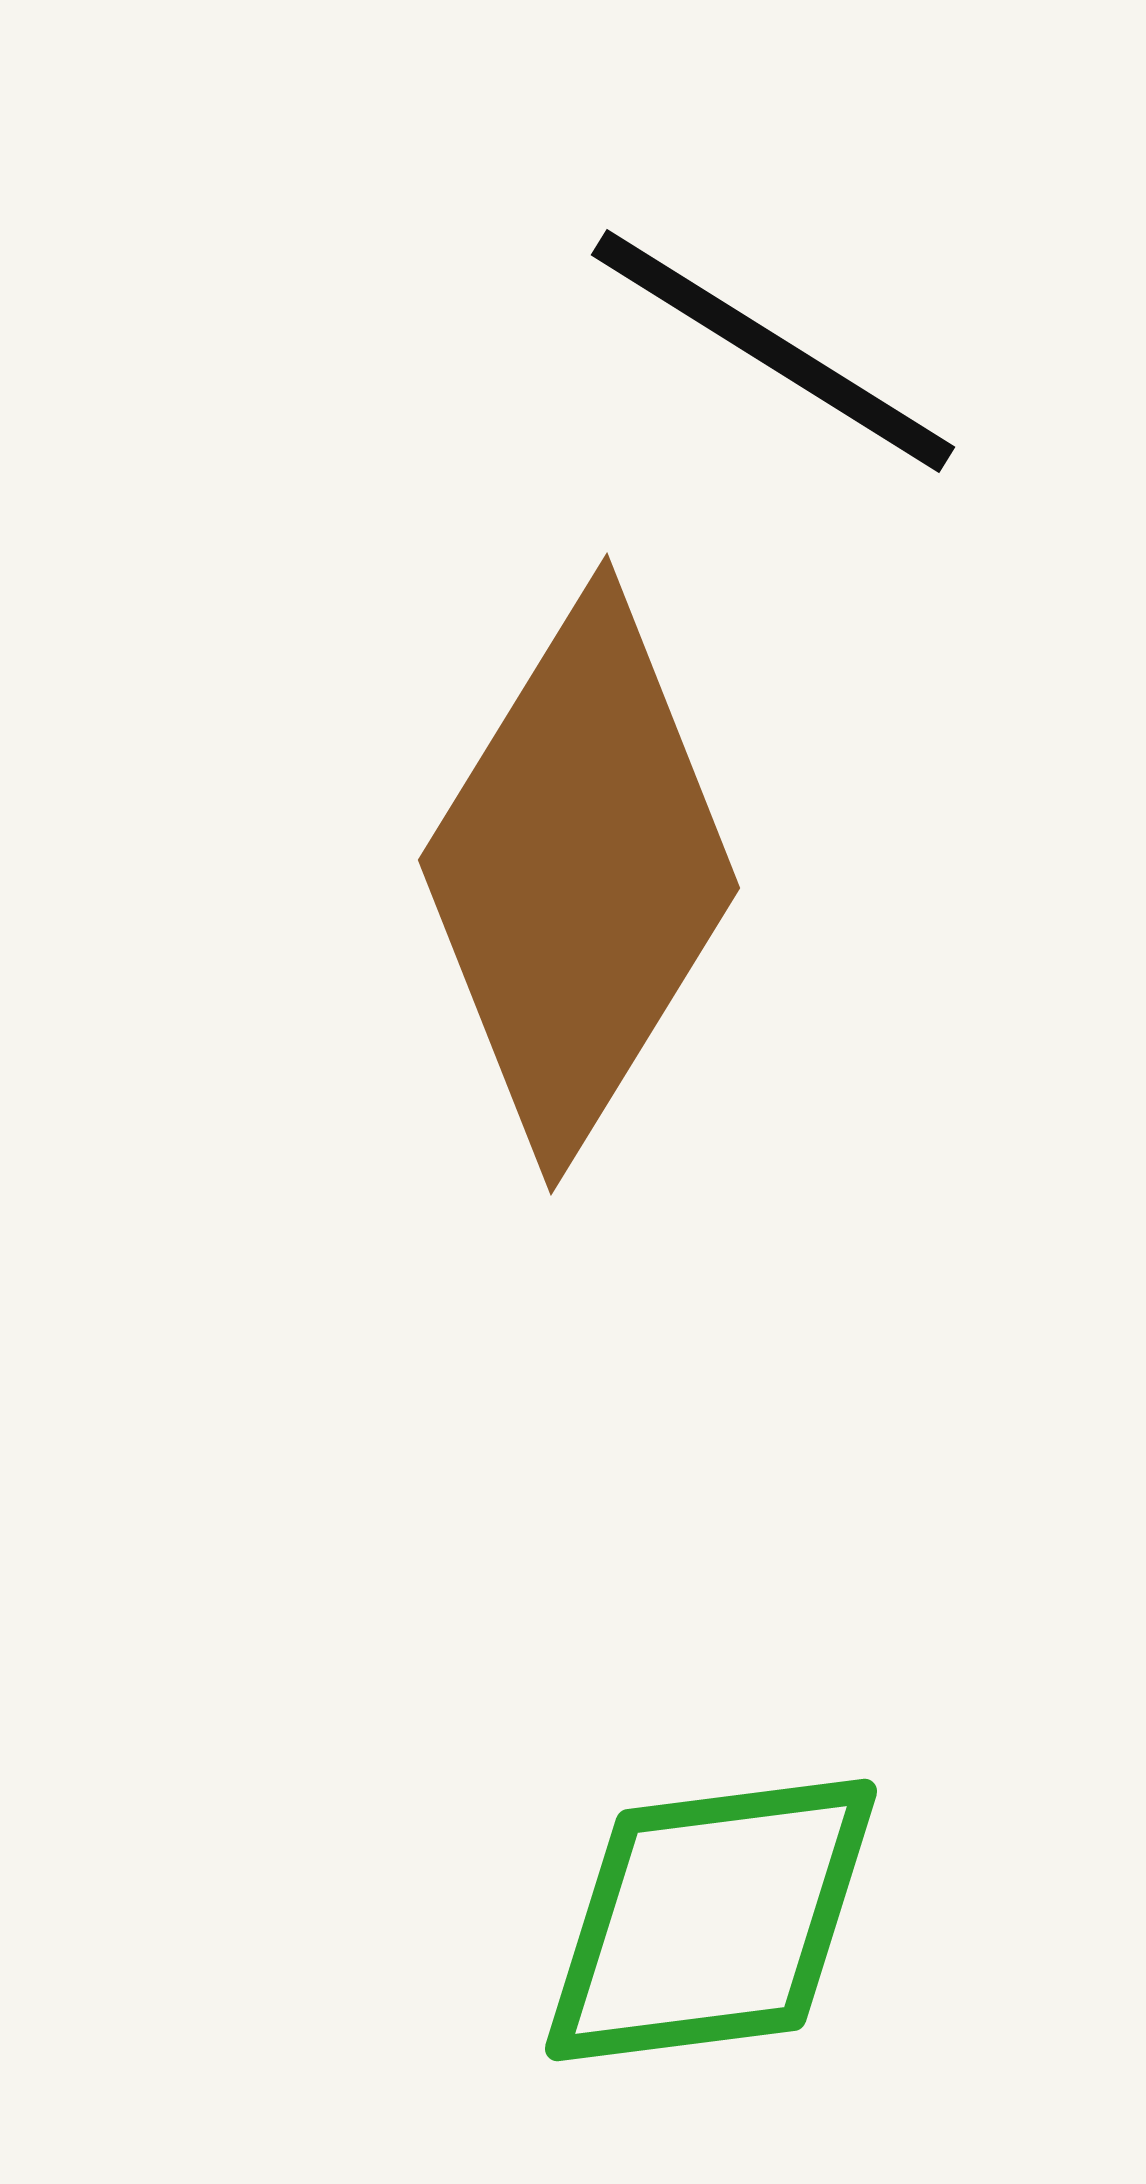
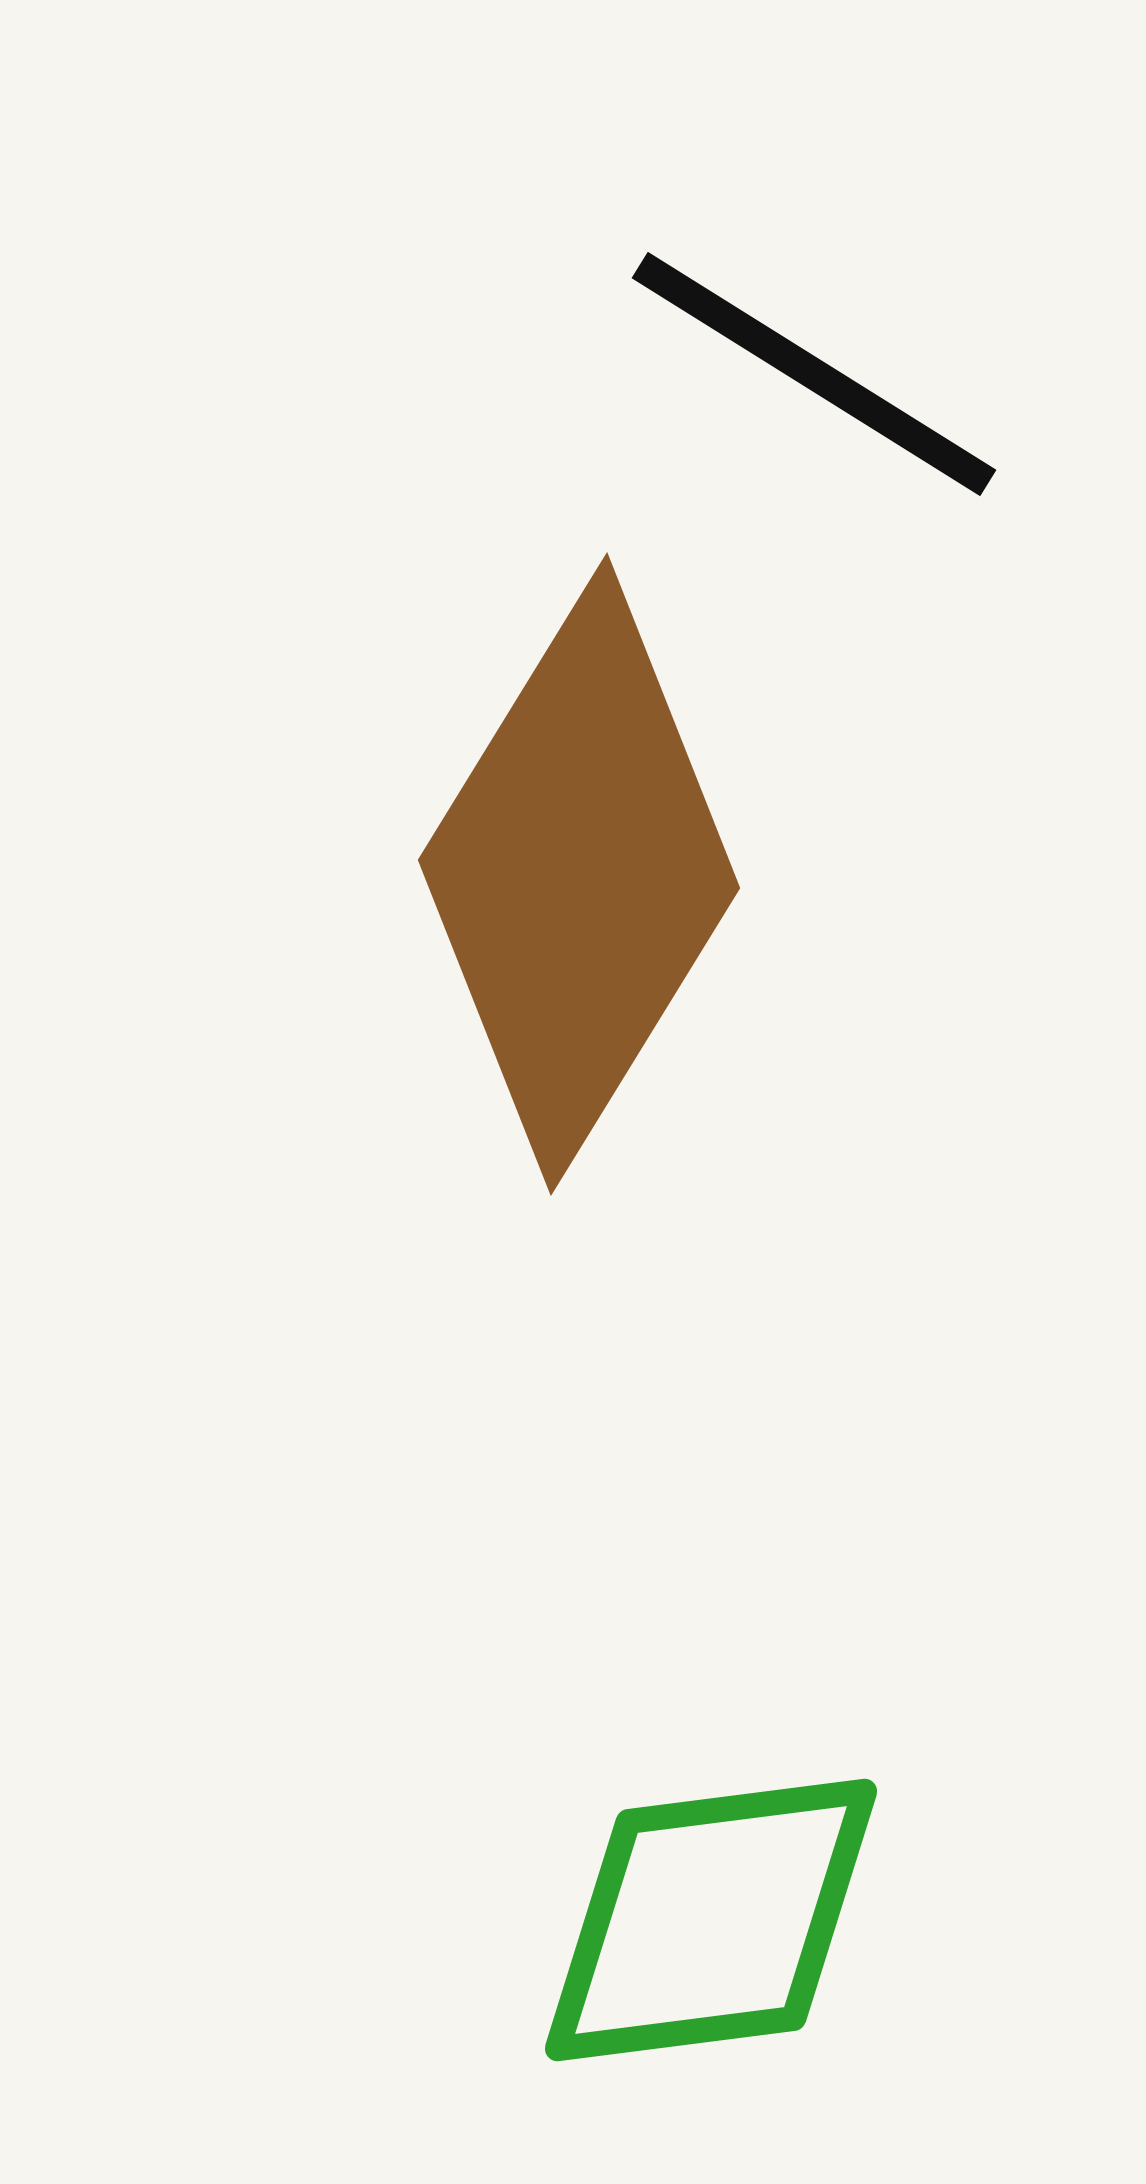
black line: moved 41 px right, 23 px down
